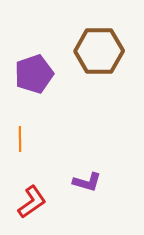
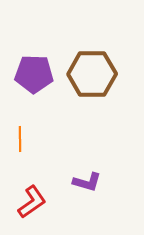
brown hexagon: moved 7 px left, 23 px down
purple pentagon: rotated 21 degrees clockwise
